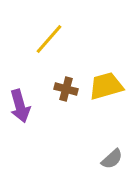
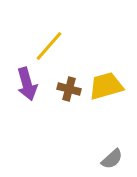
yellow line: moved 7 px down
brown cross: moved 3 px right
purple arrow: moved 7 px right, 22 px up
